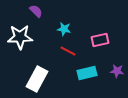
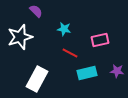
white star: rotated 15 degrees counterclockwise
red line: moved 2 px right, 2 px down
